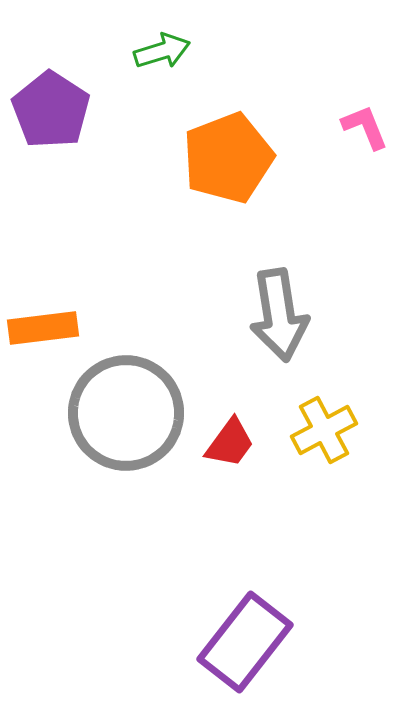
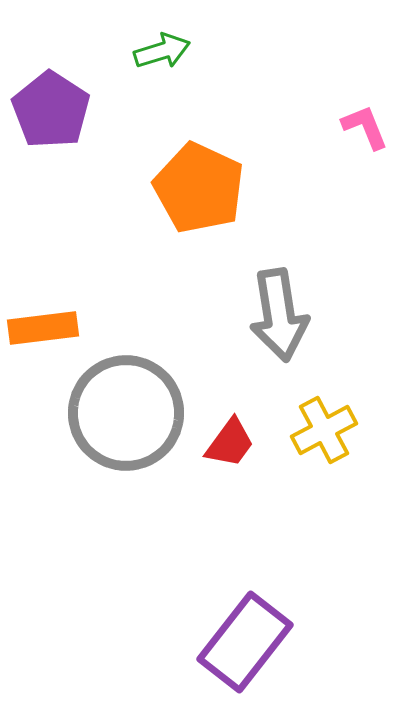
orange pentagon: moved 29 px left, 30 px down; rotated 26 degrees counterclockwise
